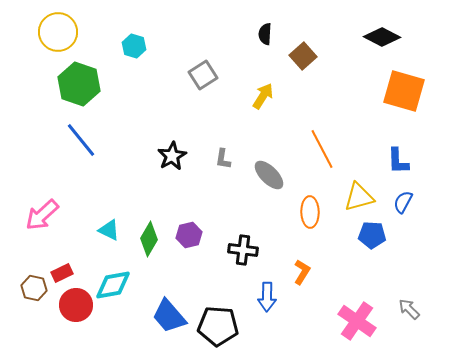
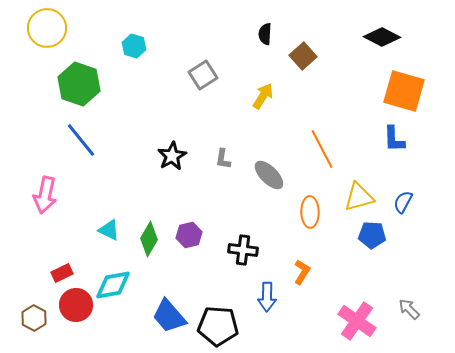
yellow circle: moved 11 px left, 4 px up
blue L-shape: moved 4 px left, 22 px up
pink arrow: moved 3 px right, 20 px up; rotated 36 degrees counterclockwise
brown hexagon: moved 30 px down; rotated 15 degrees clockwise
